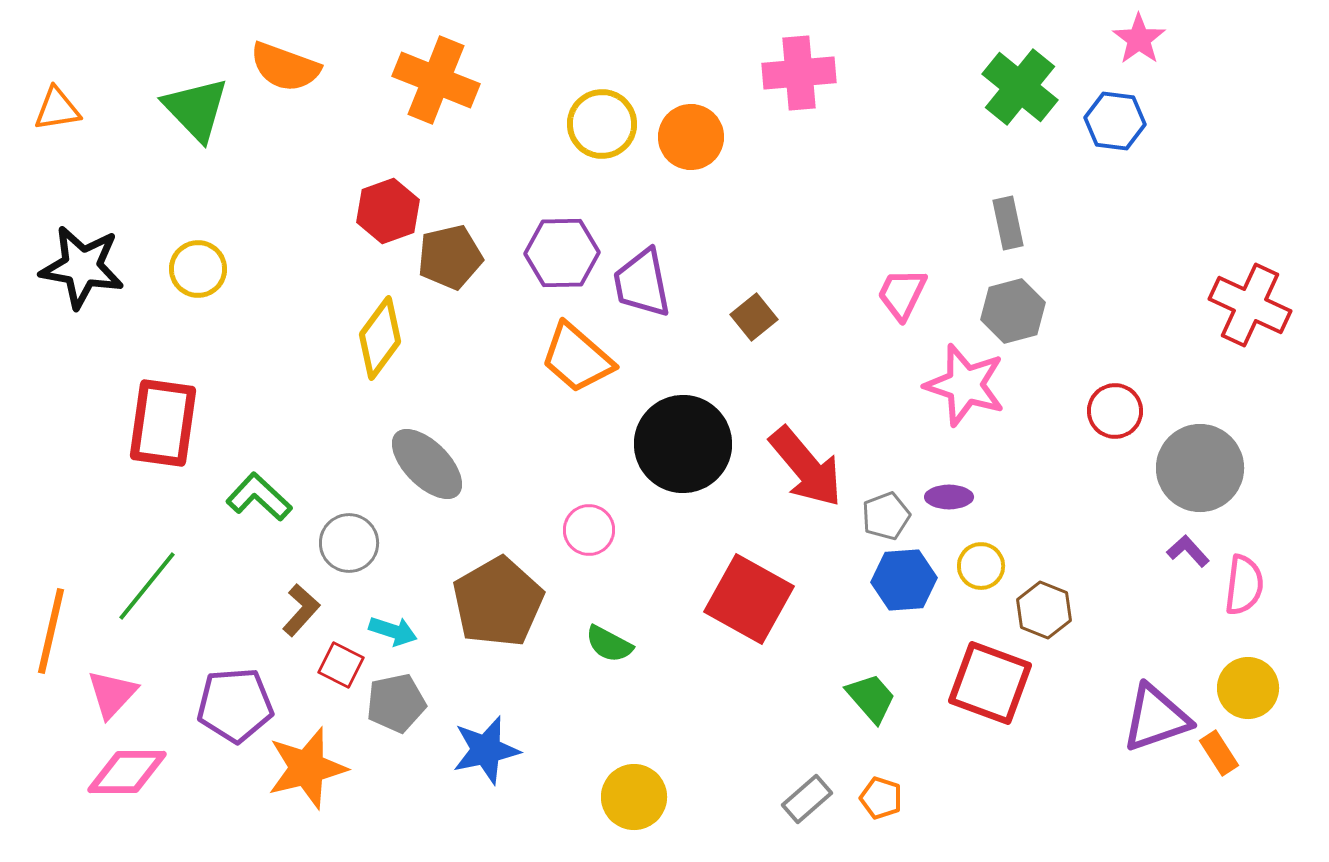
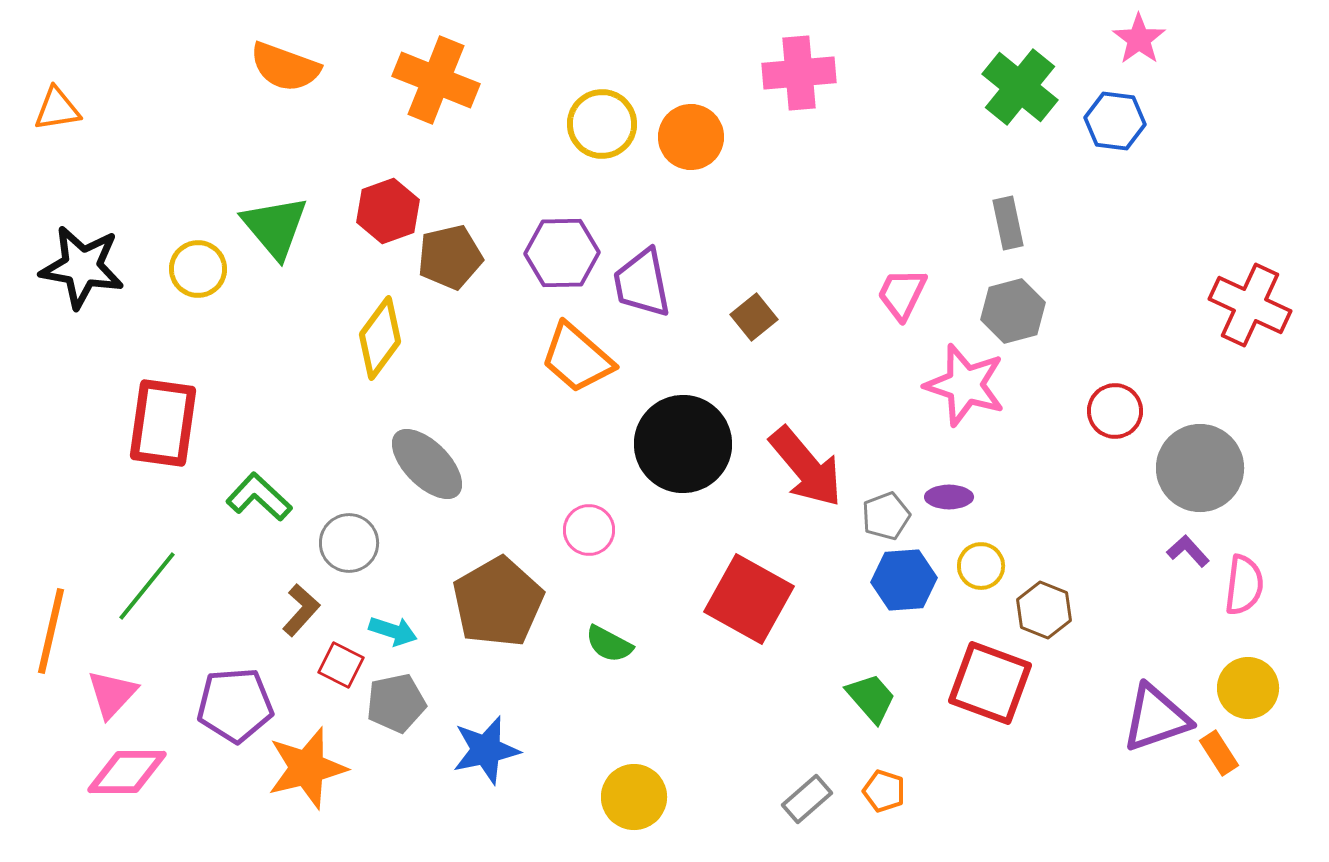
green triangle at (196, 109): moved 79 px right, 118 px down; rotated 4 degrees clockwise
orange pentagon at (881, 798): moved 3 px right, 7 px up
